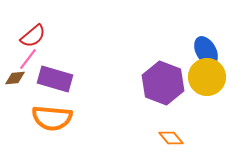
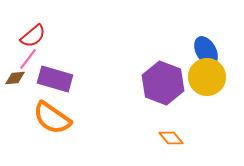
orange semicircle: rotated 30 degrees clockwise
